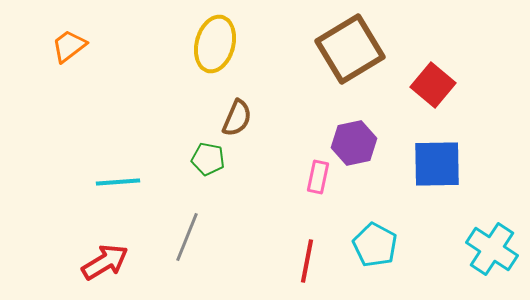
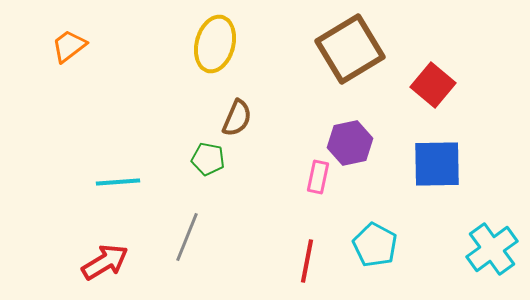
purple hexagon: moved 4 px left
cyan cross: rotated 21 degrees clockwise
